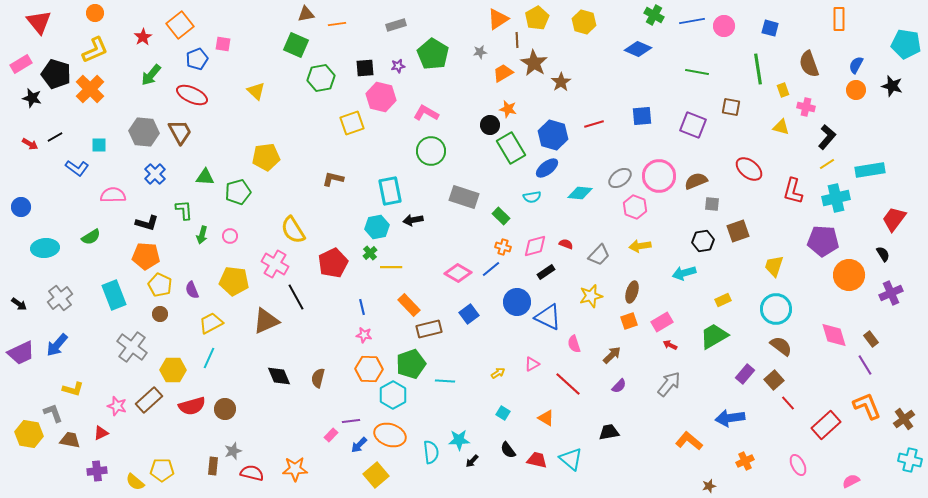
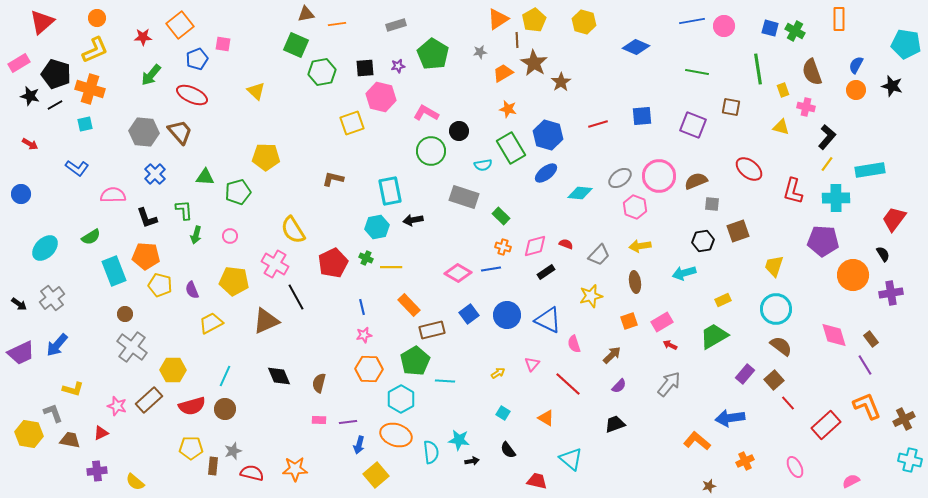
orange circle at (95, 13): moved 2 px right, 5 px down
green cross at (654, 15): moved 141 px right, 16 px down
yellow pentagon at (537, 18): moved 3 px left, 2 px down
red triangle at (39, 22): moved 3 px right; rotated 28 degrees clockwise
red star at (143, 37): rotated 30 degrees clockwise
blue diamond at (638, 49): moved 2 px left, 2 px up
pink rectangle at (21, 64): moved 2 px left, 1 px up
brown semicircle at (809, 64): moved 3 px right, 8 px down
green hexagon at (321, 78): moved 1 px right, 6 px up
orange cross at (90, 89): rotated 28 degrees counterclockwise
black star at (32, 98): moved 2 px left, 2 px up
red line at (594, 124): moved 4 px right
black circle at (490, 125): moved 31 px left, 6 px down
brown trapezoid at (180, 132): rotated 12 degrees counterclockwise
blue hexagon at (553, 135): moved 5 px left
black line at (55, 137): moved 32 px up
cyan square at (99, 145): moved 14 px left, 21 px up; rotated 14 degrees counterclockwise
yellow pentagon at (266, 157): rotated 8 degrees clockwise
yellow line at (827, 164): rotated 21 degrees counterclockwise
blue ellipse at (547, 168): moved 1 px left, 5 px down
cyan semicircle at (532, 197): moved 49 px left, 32 px up
cyan cross at (836, 198): rotated 12 degrees clockwise
blue circle at (21, 207): moved 13 px up
black L-shape at (147, 223): moved 5 px up; rotated 55 degrees clockwise
green arrow at (202, 235): moved 6 px left
cyan ellipse at (45, 248): rotated 40 degrees counterclockwise
green cross at (370, 253): moved 4 px left, 5 px down; rotated 24 degrees counterclockwise
blue line at (491, 269): rotated 30 degrees clockwise
orange circle at (849, 275): moved 4 px right
yellow pentagon at (160, 285): rotated 10 degrees counterclockwise
brown ellipse at (632, 292): moved 3 px right, 10 px up; rotated 25 degrees counterclockwise
purple cross at (891, 293): rotated 15 degrees clockwise
cyan rectangle at (114, 295): moved 24 px up
gray cross at (60, 298): moved 8 px left
blue circle at (517, 302): moved 10 px left, 13 px down
brown circle at (160, 314): moved 35 px left
blue triangle at (548, 317): moved 3 px down
brown rectangle at (429, 329): moved 3 px right, 1 px down
pink star at (364, 335): rotated 21 degrees counterclockwise
cyan line at (209, 358): moved 16 px right, 18 px down
green pentagon at (411, 364): moved 4 px right, 3 px up; rotated 12 degrees counterclockwise
pink triangle at (532, 364): rotated 21 degrees counterclockwise
brown semicircle at (318, 378): moved 1 px right, 5 px down
cyan hexagon at (393, 395): moved 8 px right, 4 px down
brown cross at (904, 419): rotated 10 degrees clockwise
purple line at (351, 421): moved 3 px left, 1 px down
black trapezoid at (609, 432): moved 6 px right, 8 px up; rotated 10 degrees counterclockwise
pink rectangle at (331, 435): moved 12 px left, 15 px up; rotated 48 degrees clockwise
orange ellipse at (390, 435): moved 6 px right
cyan star at (459, 440): rotated 10 degrees clockwise
orange L-shape at (689, 441): moved 8 px right
blue arrow at (359, 445): rotated 30 degrees counterclockwise
red trapezoid at (537, 460): moved 21 px down
black arrow at (472, 461): rotated 144 degrees counterclockwise
pink ellipse at (798, 465): moved 3 px left, 2 px down
yellow pentagon at (162, 470): moved 29 px right, 22 px up
